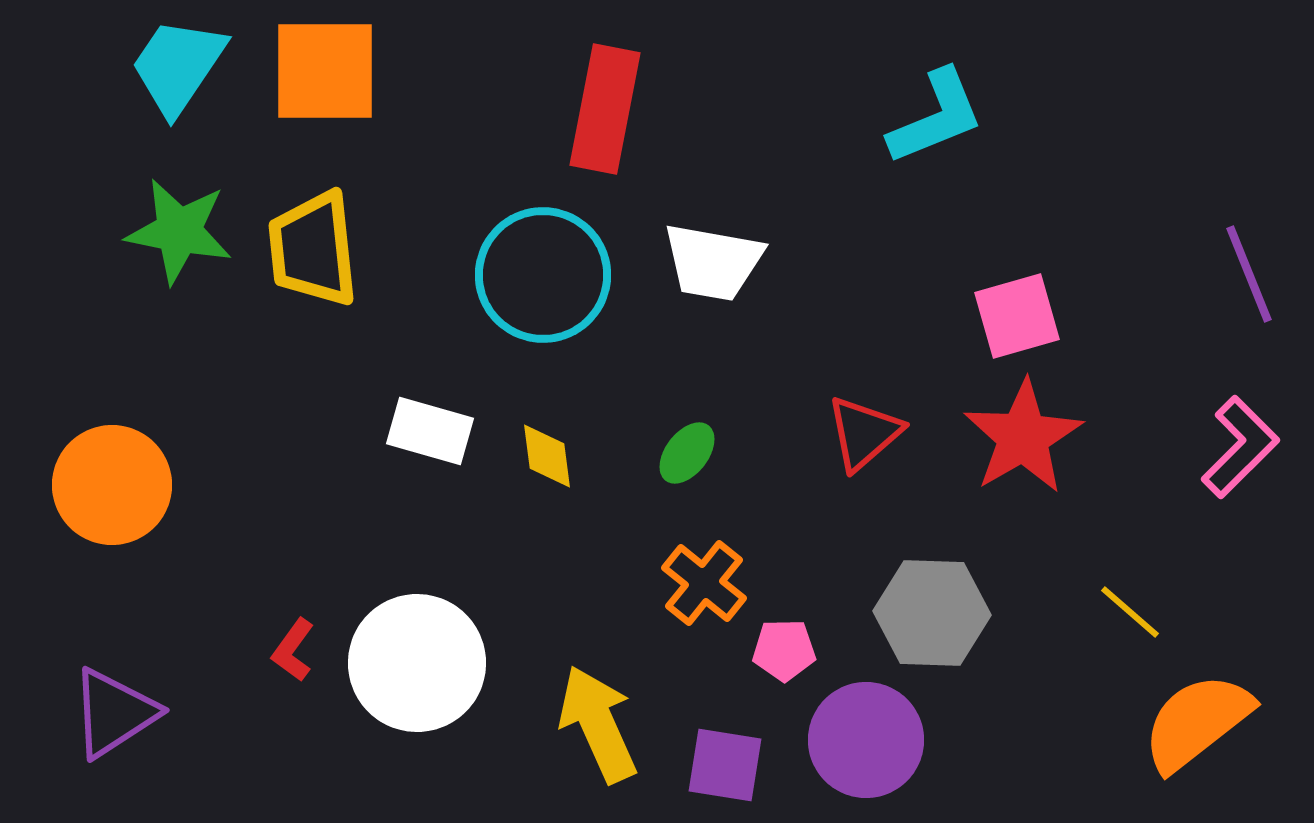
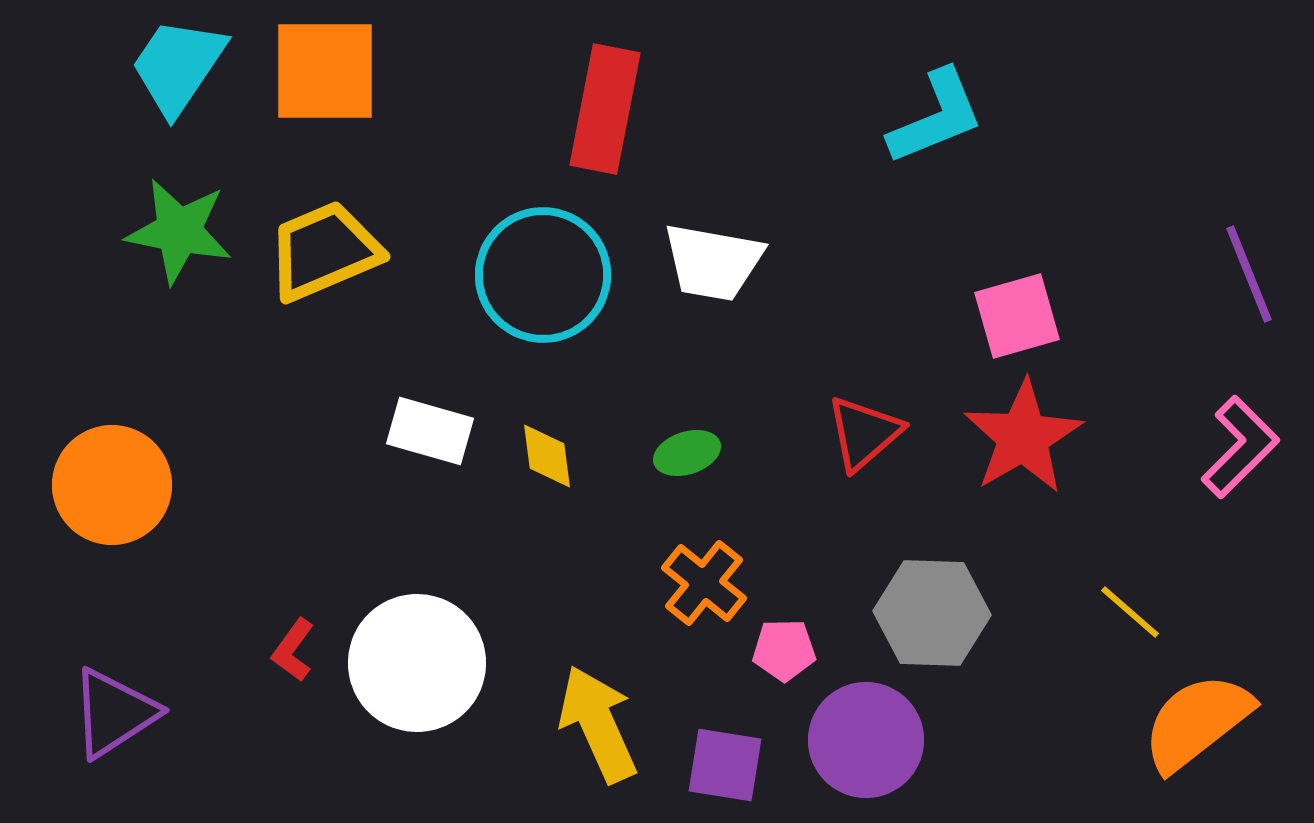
yellow trapezoid: moved 11 px right, 2 px down; rotated 73 degrees clockwise
green ellipse: rotated 34 degrees clockwise
